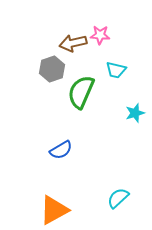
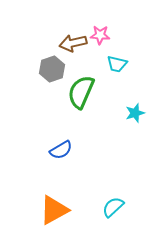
cyan trapezoid: moved 1 px right, 6 px up
cyan semicircle: moved 5 px left, 9 px down
